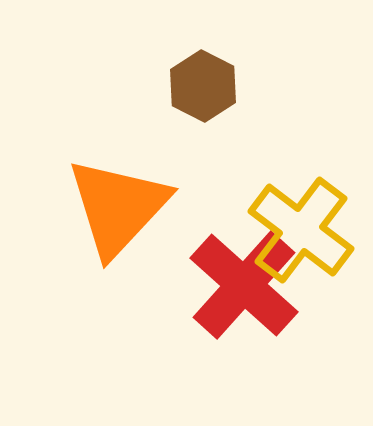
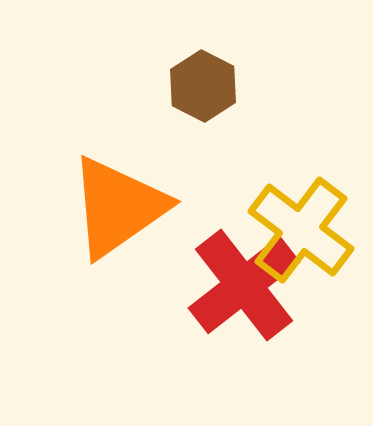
orange triangle: rotated 12 degrees clockwise
red cross: rotated 10 degrees clockwise
